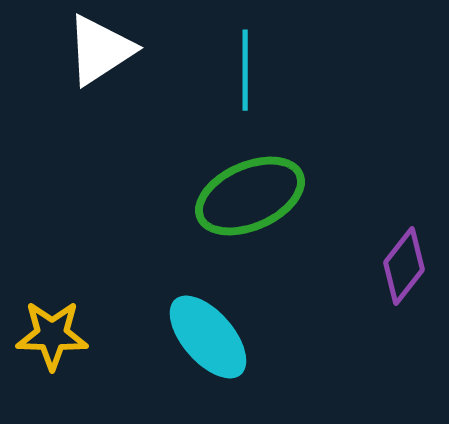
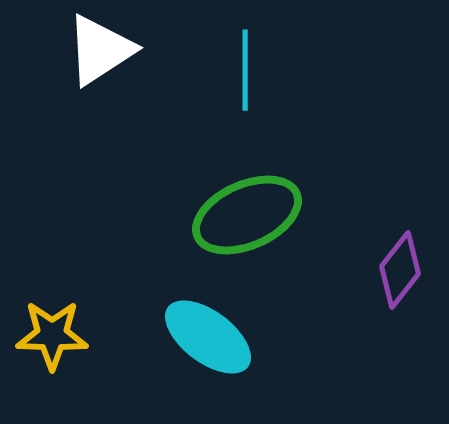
green ellipse: moved 3 px left, 19 px down
purple diamond: moved 4 px left, 4 px down
cyan ellipse: rotated 12 degrees counterclockwise
